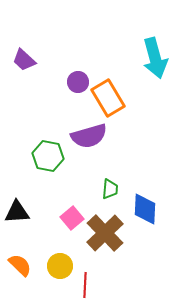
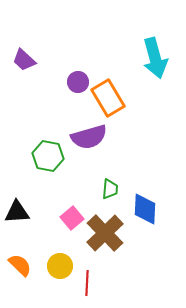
purple semicircle: moved 1 px down
red line: moved 2 px right, 2 px up
